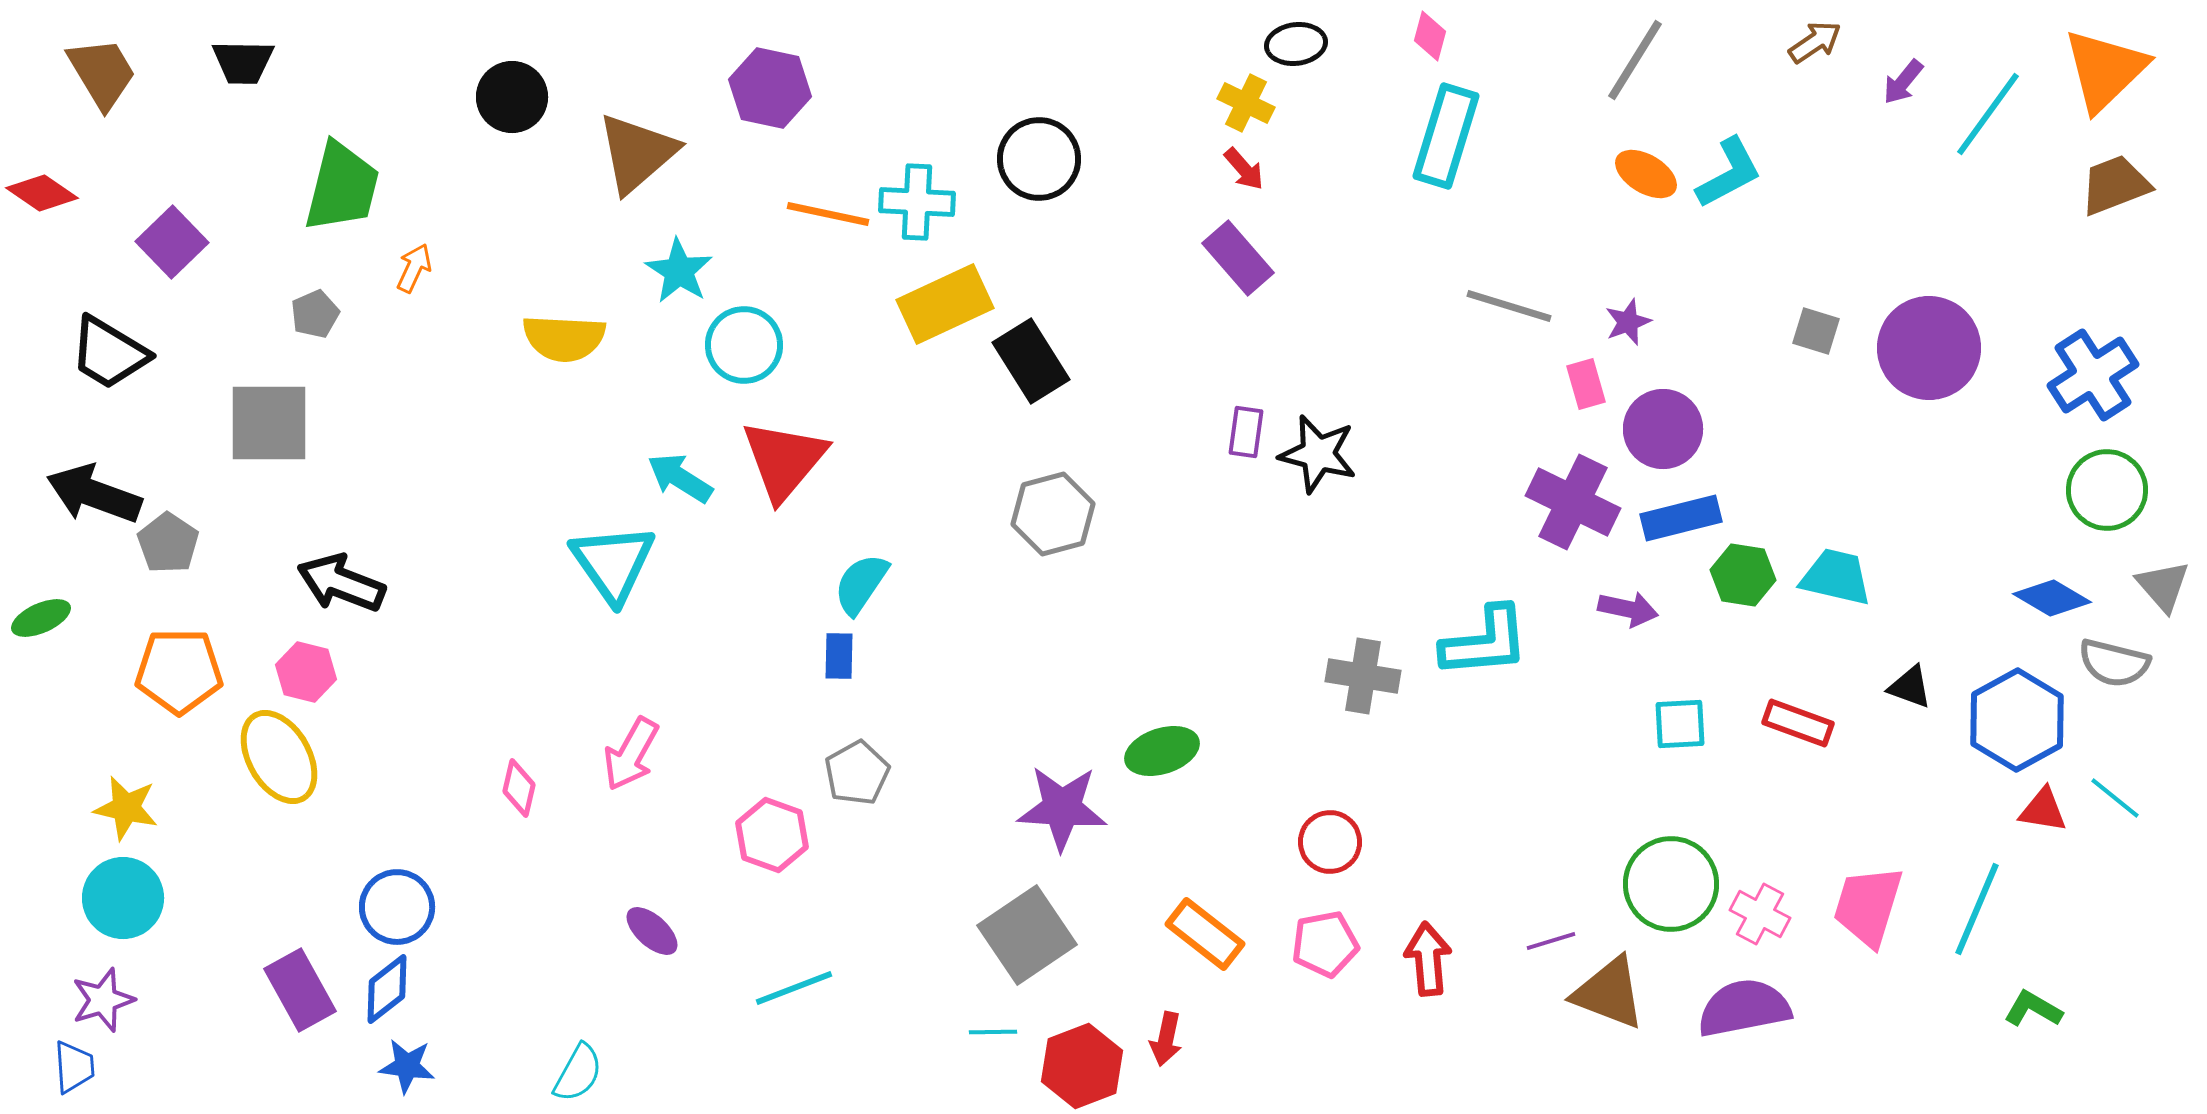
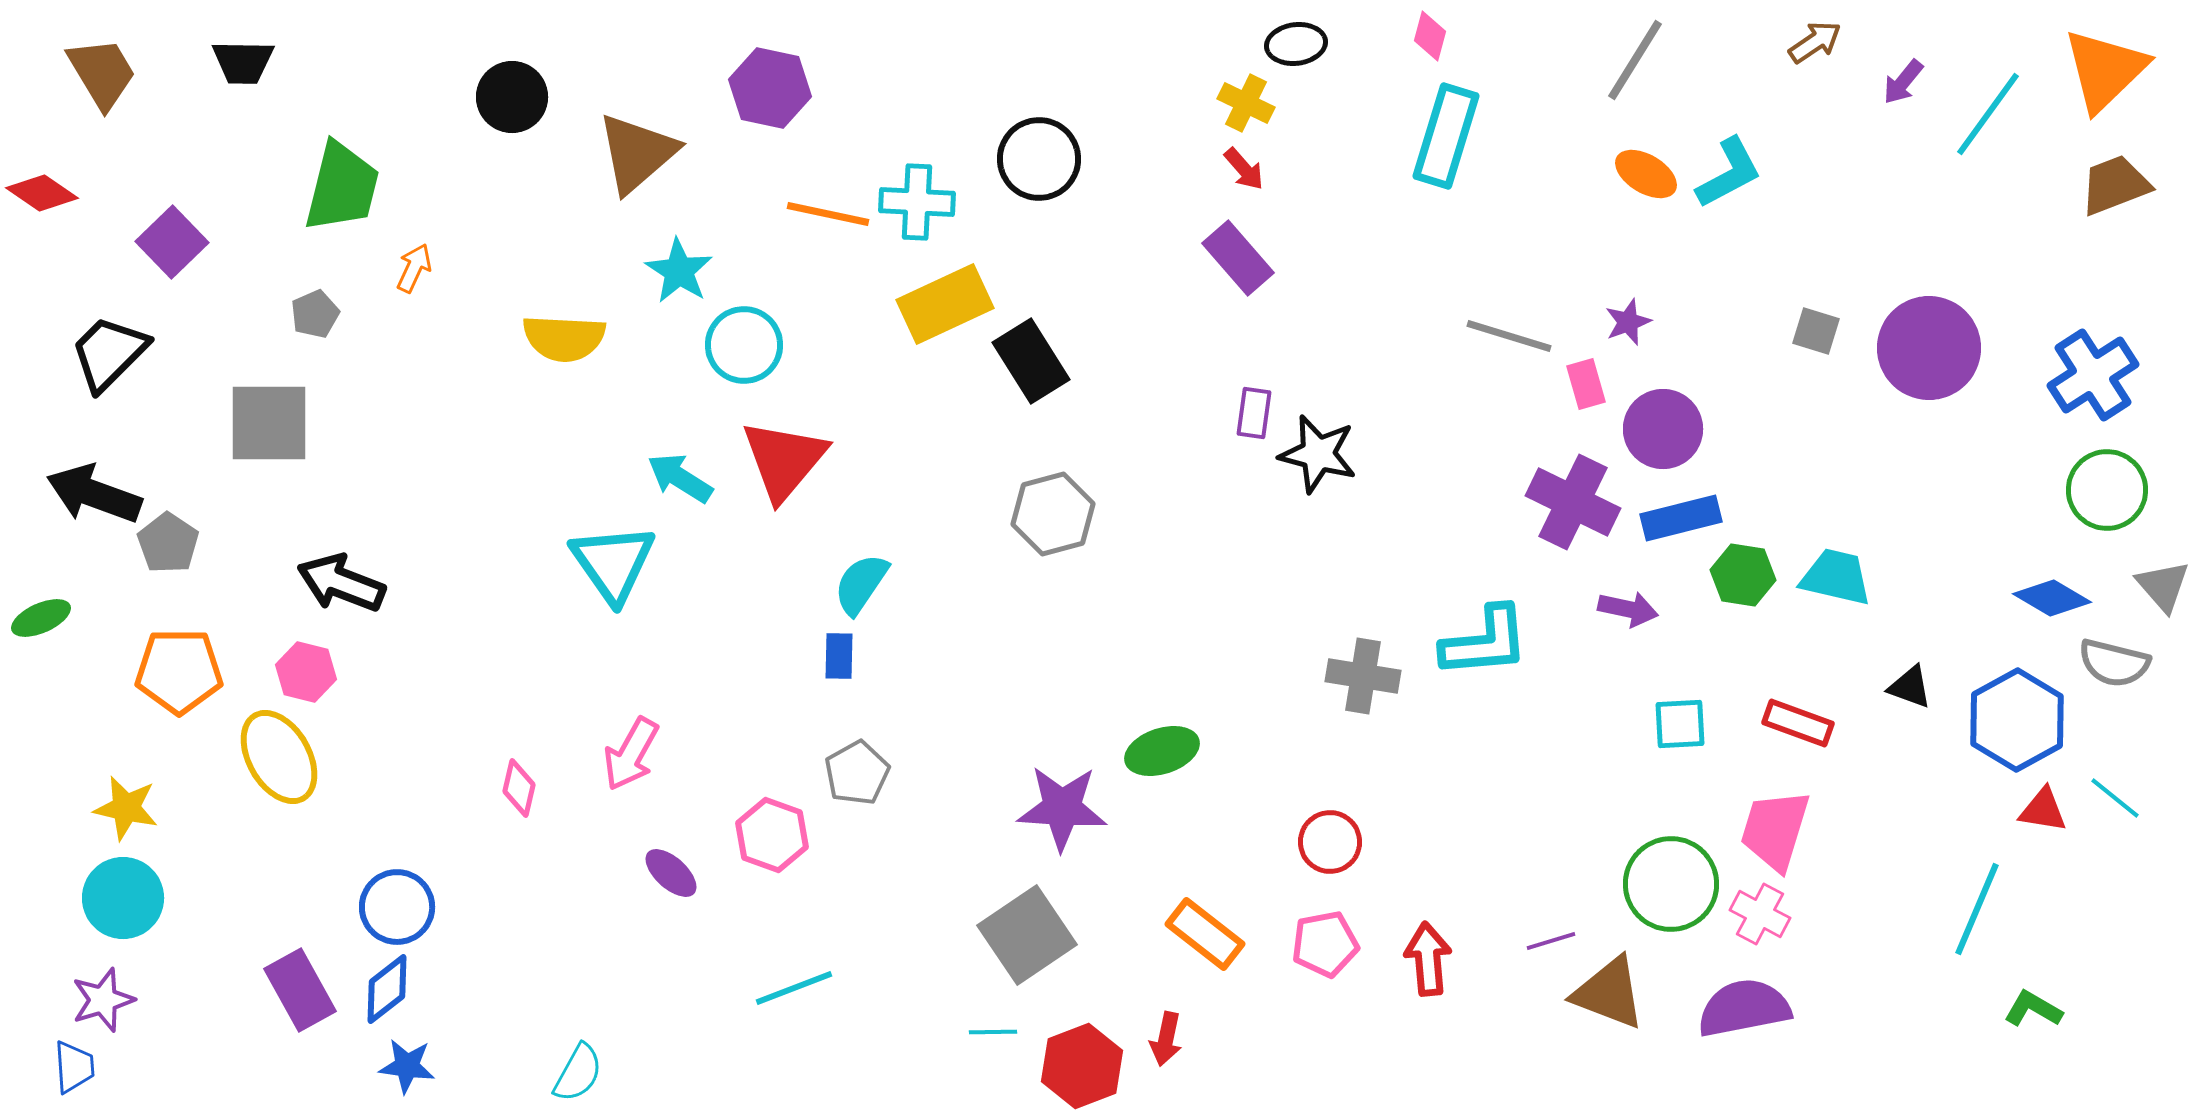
gray line at (1509, 306): moved 30 px down
black trapezoid at (109, 353): rotated 104 degrees clockwise
purple rectangle at (1246, 432): moved 8 px right, 19 px up
pink trapezoid at (1868, 906): moved 93 px left, 76 px up
purple ellipse at (652, 931): moved 19 px right, 58 px up
